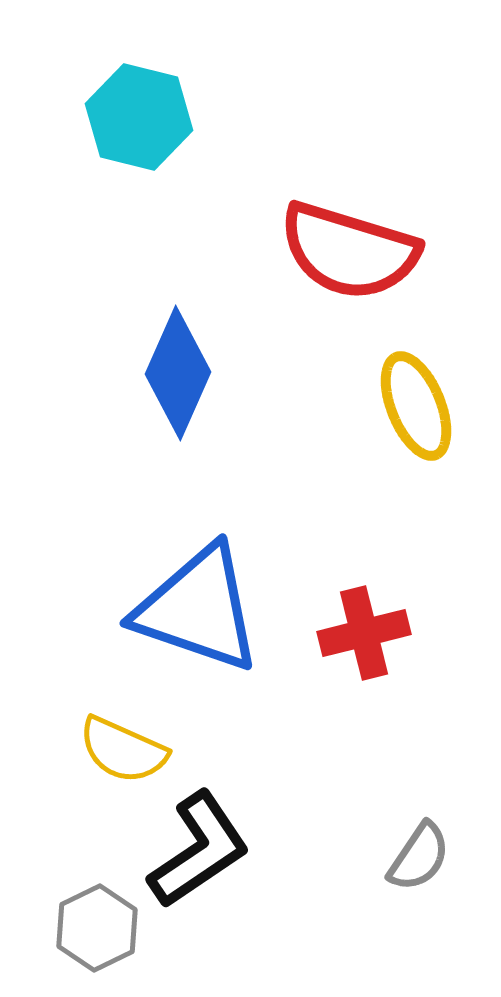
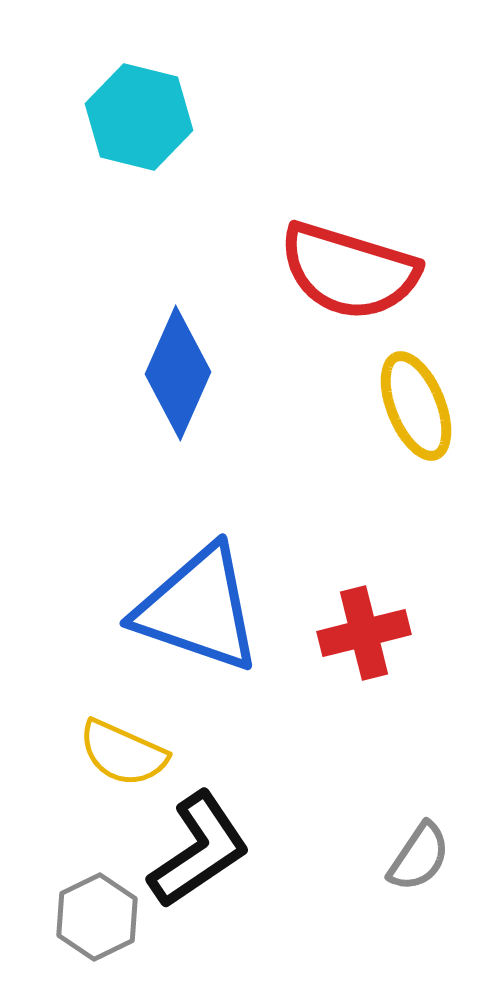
red semicircle: moved 20 px down
yellow semicircle: moved 3 px down
gray hexagon: moved 11 px up
